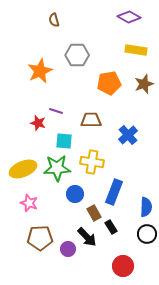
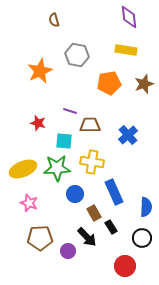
purple diamond: rotated 55 degrees clockwise
yellow rectangle: moved 10 px left
gray hexagon: rotated 10 degrees clockwise
purple line: moved 14 px right
brown trapezoid: moved 1 px left, 5 px down
blue rectangle: rotated 45 degrees counterclockwise
black circle: moved 5 px left, 4 px down
purple circle: moved 2 px down
red circle: moved 2 px right
